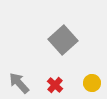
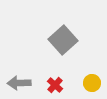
gray arrow: rotated 50 degrees counterclockwise
